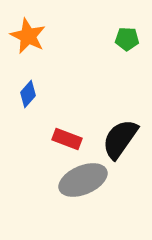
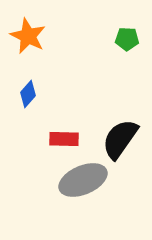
red rectangle: moved 3 px left; rotated 20 degrees counterclockwise
